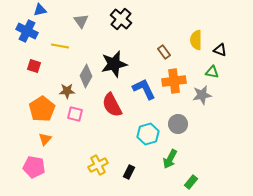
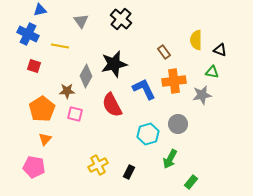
blue cross: moved 1 px right, 3 px down
